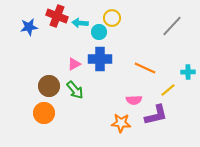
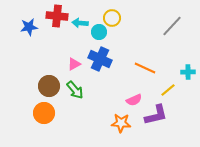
red cross: rotated 15 degrees counterclockwise
blue cross: rotated 25 degrees clockwise
pink semicircle: rotated 21 degrees counterclockwise
